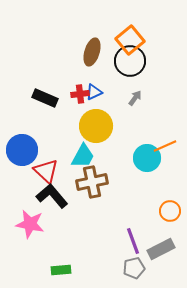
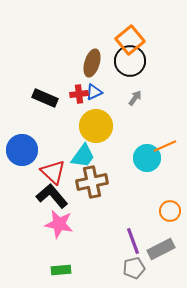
brown ellipse: moved 11 px down
red cross: moved 1 px left
cyan trapezoid: rotated 8 degrees clockwise
red triangle: moved 7 px right, 1 px down
pink star: moved 29 px right
